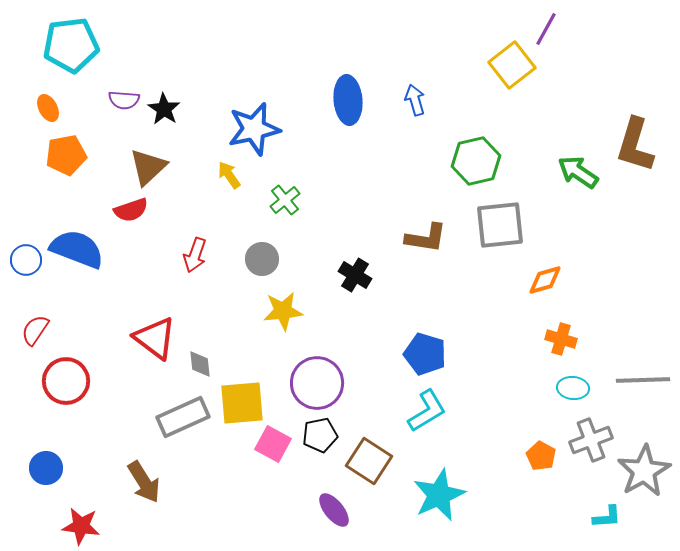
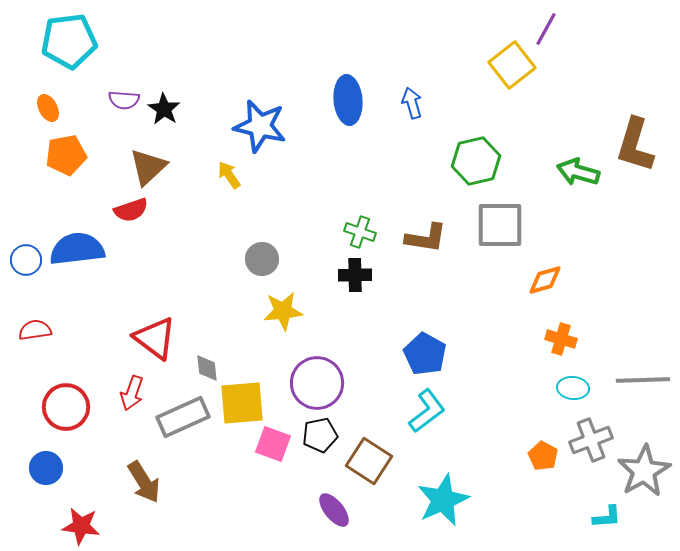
cyan pentagon at (71, 45): moved 2 px left, 4 px up
blue arrow at (415, 100): moved 3 px left, 3 px down
blue star at (254, 129): moved 6 px right, 3 px up; rotated 26 degrees clockwise
green arrow at (578, 172): rotated 18 degrees counterclockwise
green cross at (285, 200): moved 75 px right, 32 px down; rotated 32 degrees counterclockwise
gray square at (500, 225): rotated 6 degrees clockwise
blue semicircle at (77, 249): rotated 28 degrees counterclockwise
red arrow at (195, 255): moved 63 px left, 138 px down
black cross at (355, 275): rotated 32 degrees counterclockwise
red semicircle at (35, 330): rotated 48 degrees clockwise
blue pentagon at (425, 354): rotated 12 degrees clockwise
gray diamond at (200, 364): moved 7 px right, 4 px down
red circle at (66, 381): moved 26 px down
cyan L-shape at (427, 411): rotated 6 degrees counterclockwise
pink square at (273, 444): rotated 9 degrees counterclockwise
orange pentagon at (541, 456): moved 2 px right
cyan star at (439, 495): moved 4 px right, 5 px down
